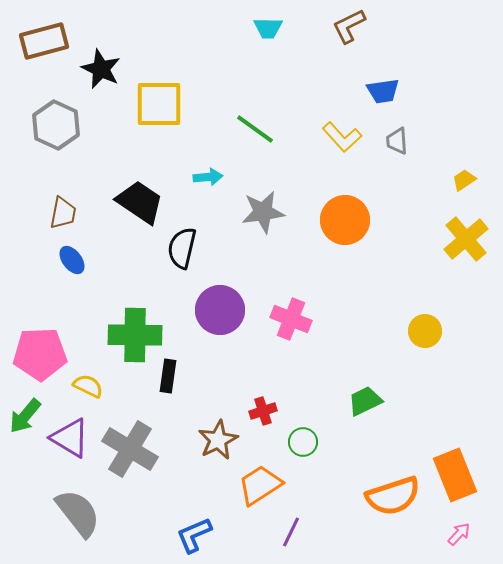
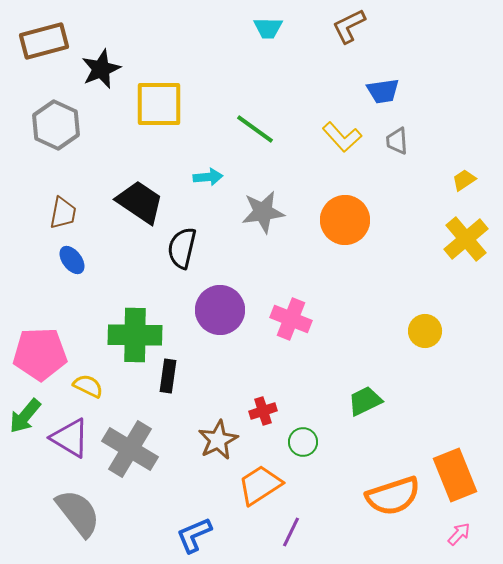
black star: rotated 24 degrees clockwise
